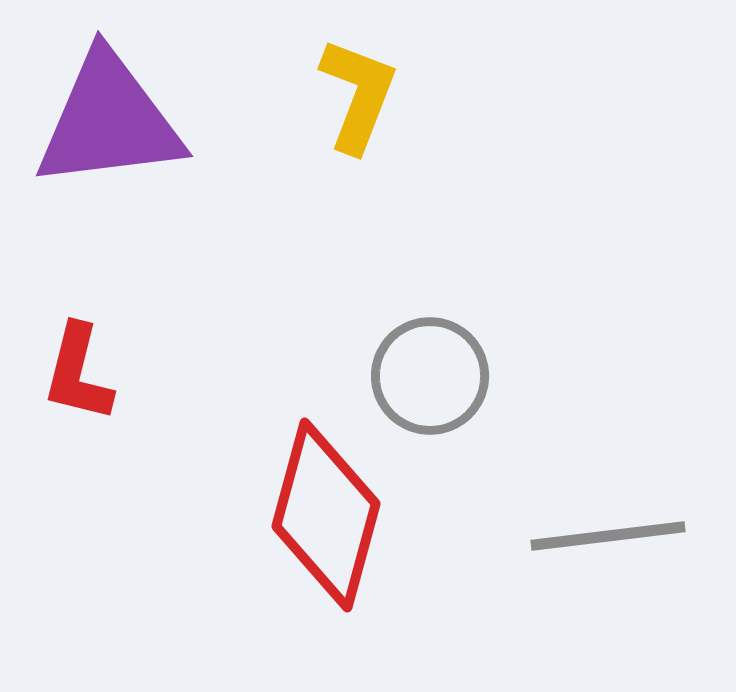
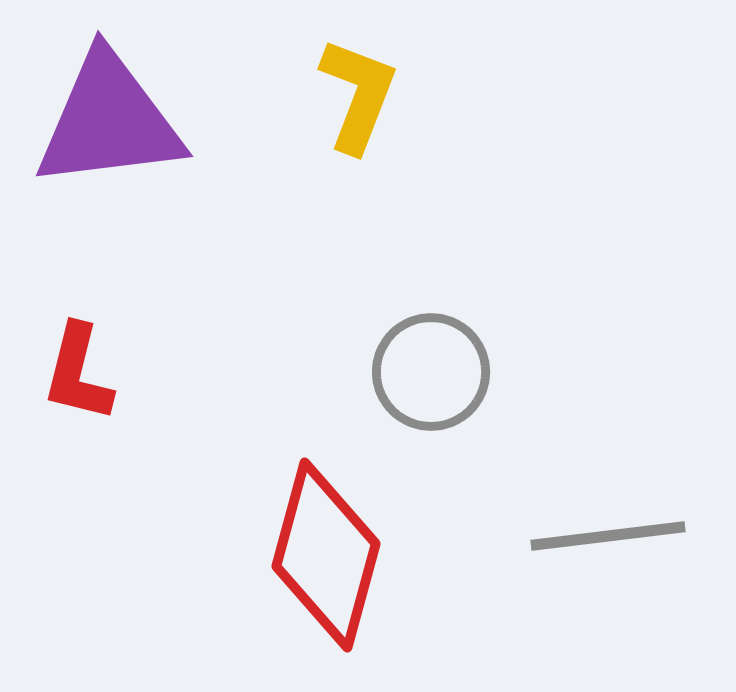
gray circle: moved 1 px right, 4 px up
red diamond: moved 40 px down
